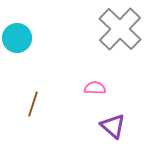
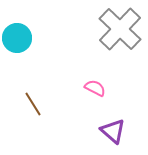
pink semicircle: rotated 25 degrees clockwise
brown line: rotated 50 degrees counterclockwise
purple triangle: moved 5 px down
